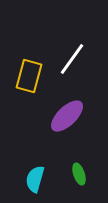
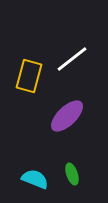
white line: rotated 16 degrees clockwise
green ellipse: moved 7 px left
cyan semicircle: rotated 96 degrees clockwise
